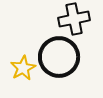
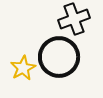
black cross: rotated 8 degrees counterclockwise
